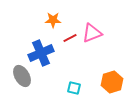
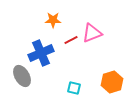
red line: moved 1 px right, 2 px down
